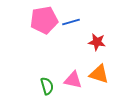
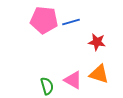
pink pentagon: rotated 16 degrees clockwise
pink triangle: rotated 18 degrees clockwise
